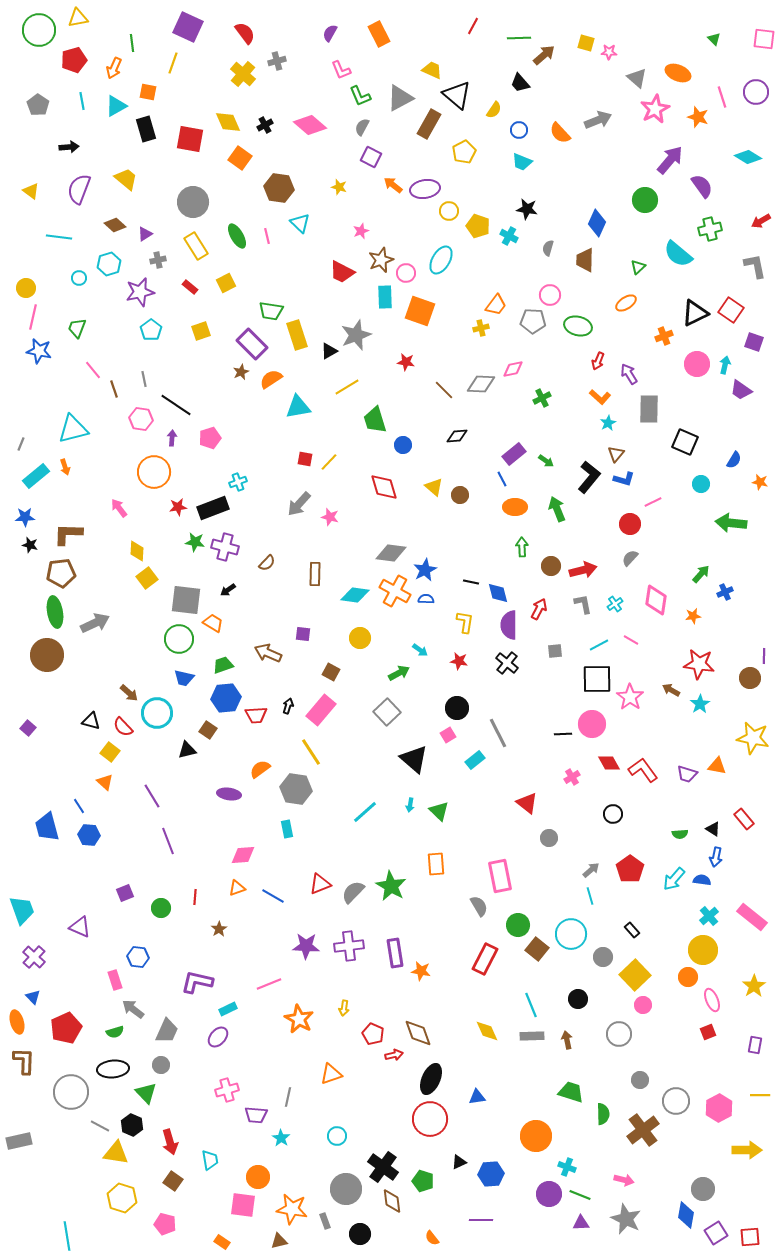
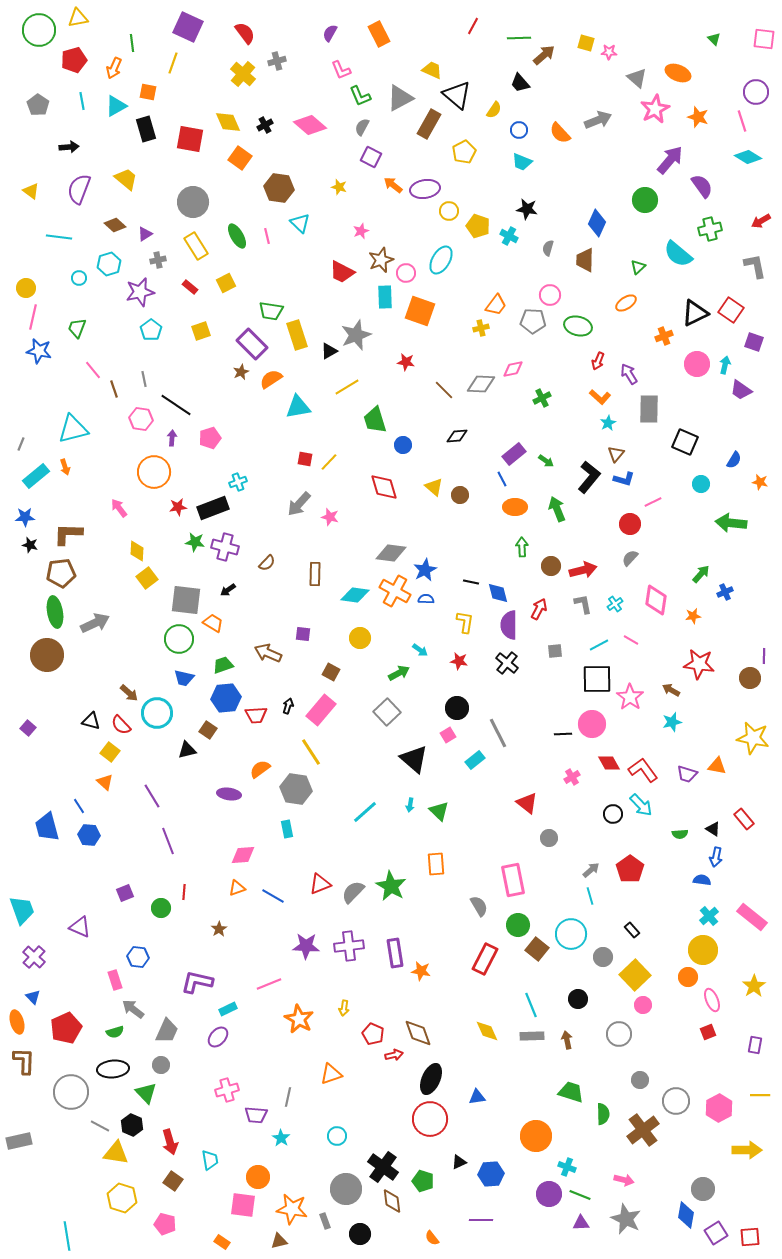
pink line at (722, 97): moved 20 px right, 24 px down
cyan star at (700, 704): moved 28 px left, 18 px down; rotated 18 degrees clockwise
red semicircle at (123, 727): moved 2 px left, 2 px up
pink rectangle at (500, 876): moved 13 px right, 4 px down
cyan arrow at (674, 879): moved 33 px left, 74 px up; rotated 85 degrees counterclockwise
red line at (195, 897): moved 11 px left, 5 px up
